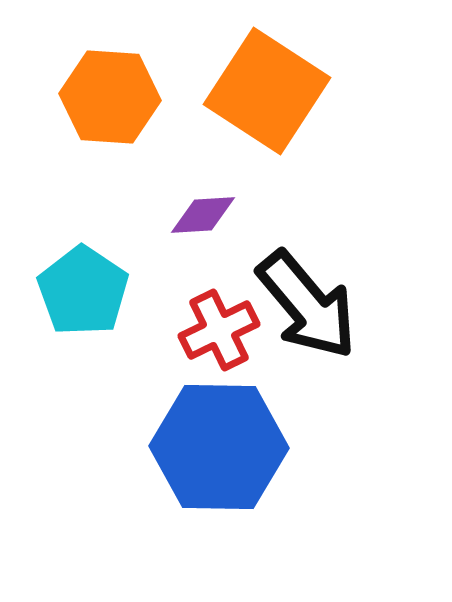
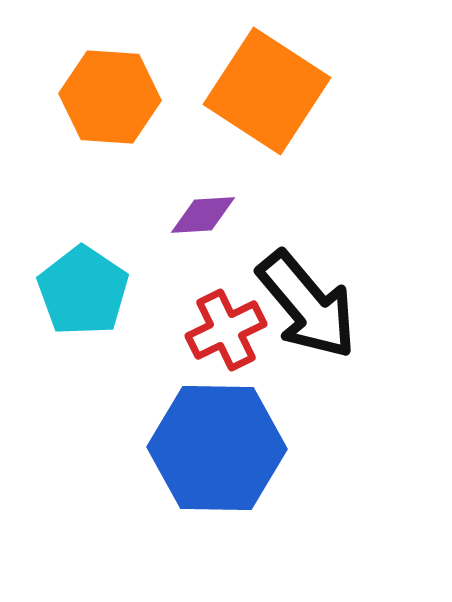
red cross: moved 7 px right
blue hexagon: moved 2 px left, 1 px down
